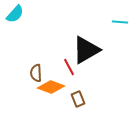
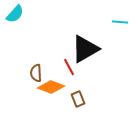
black triangle: moved 1 px left, 1 px up
